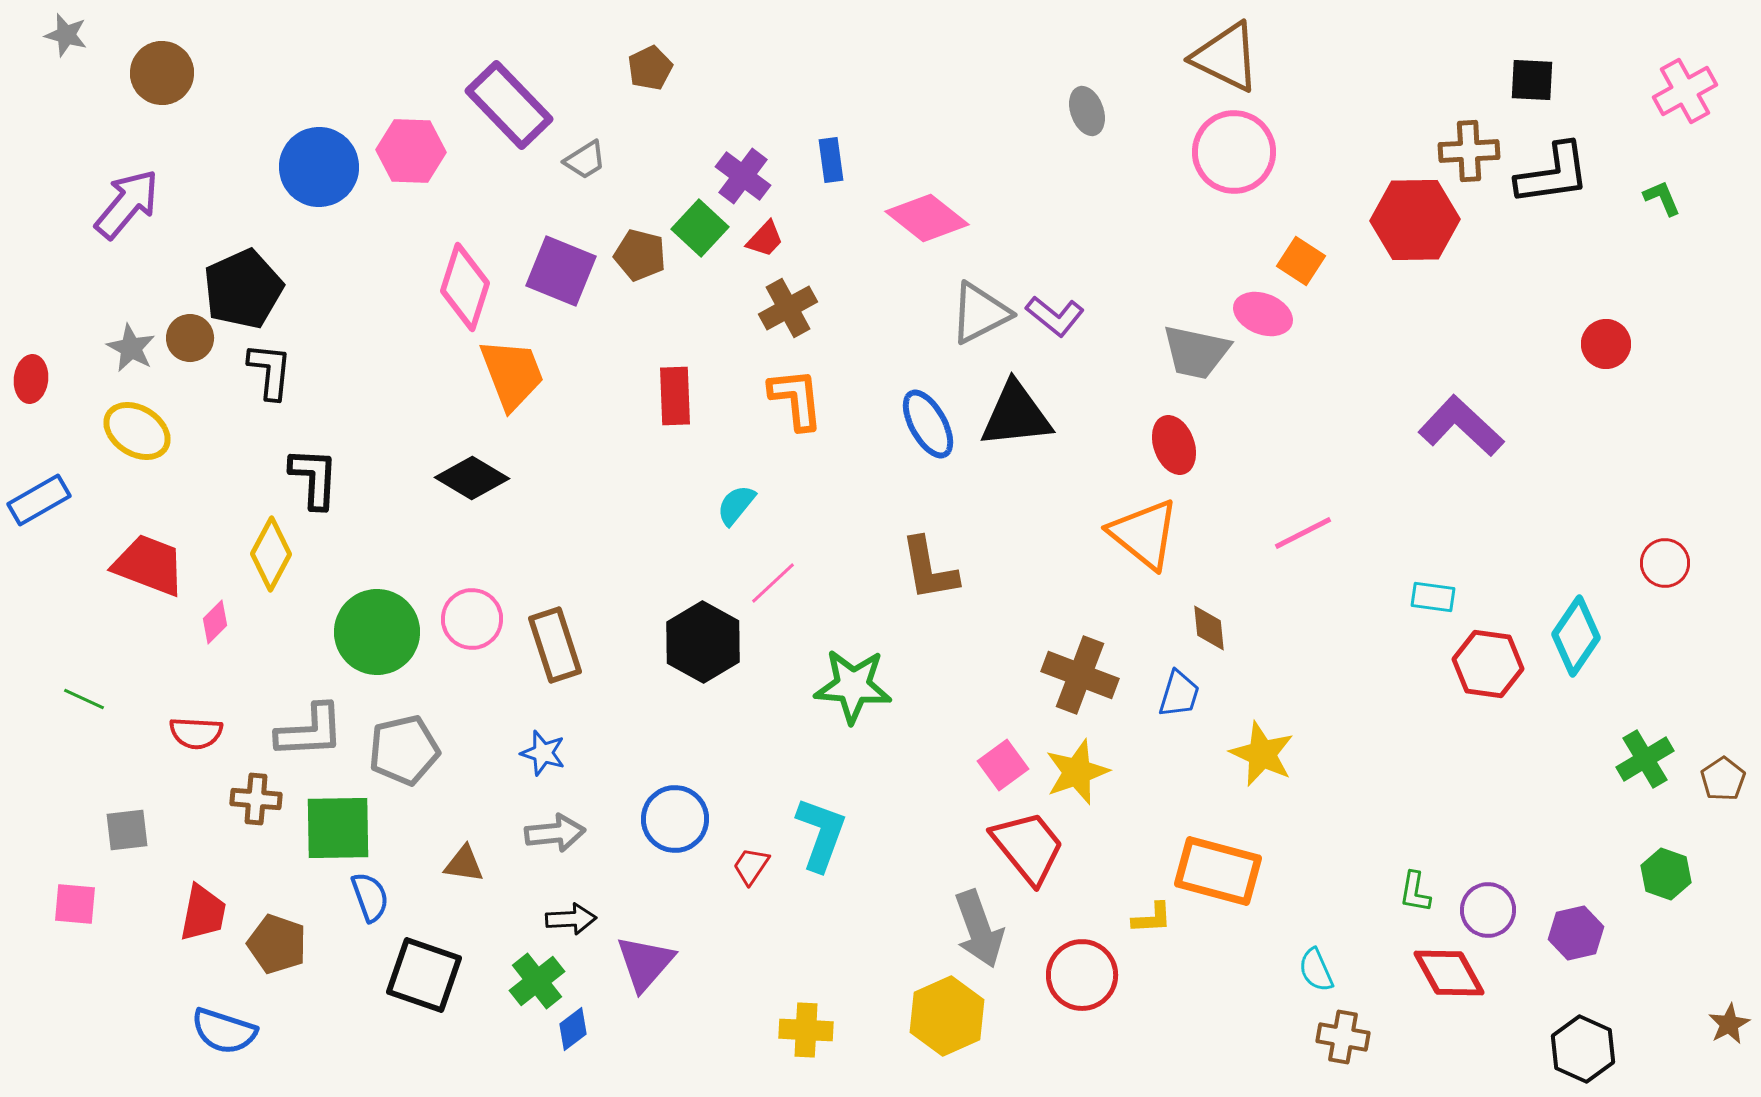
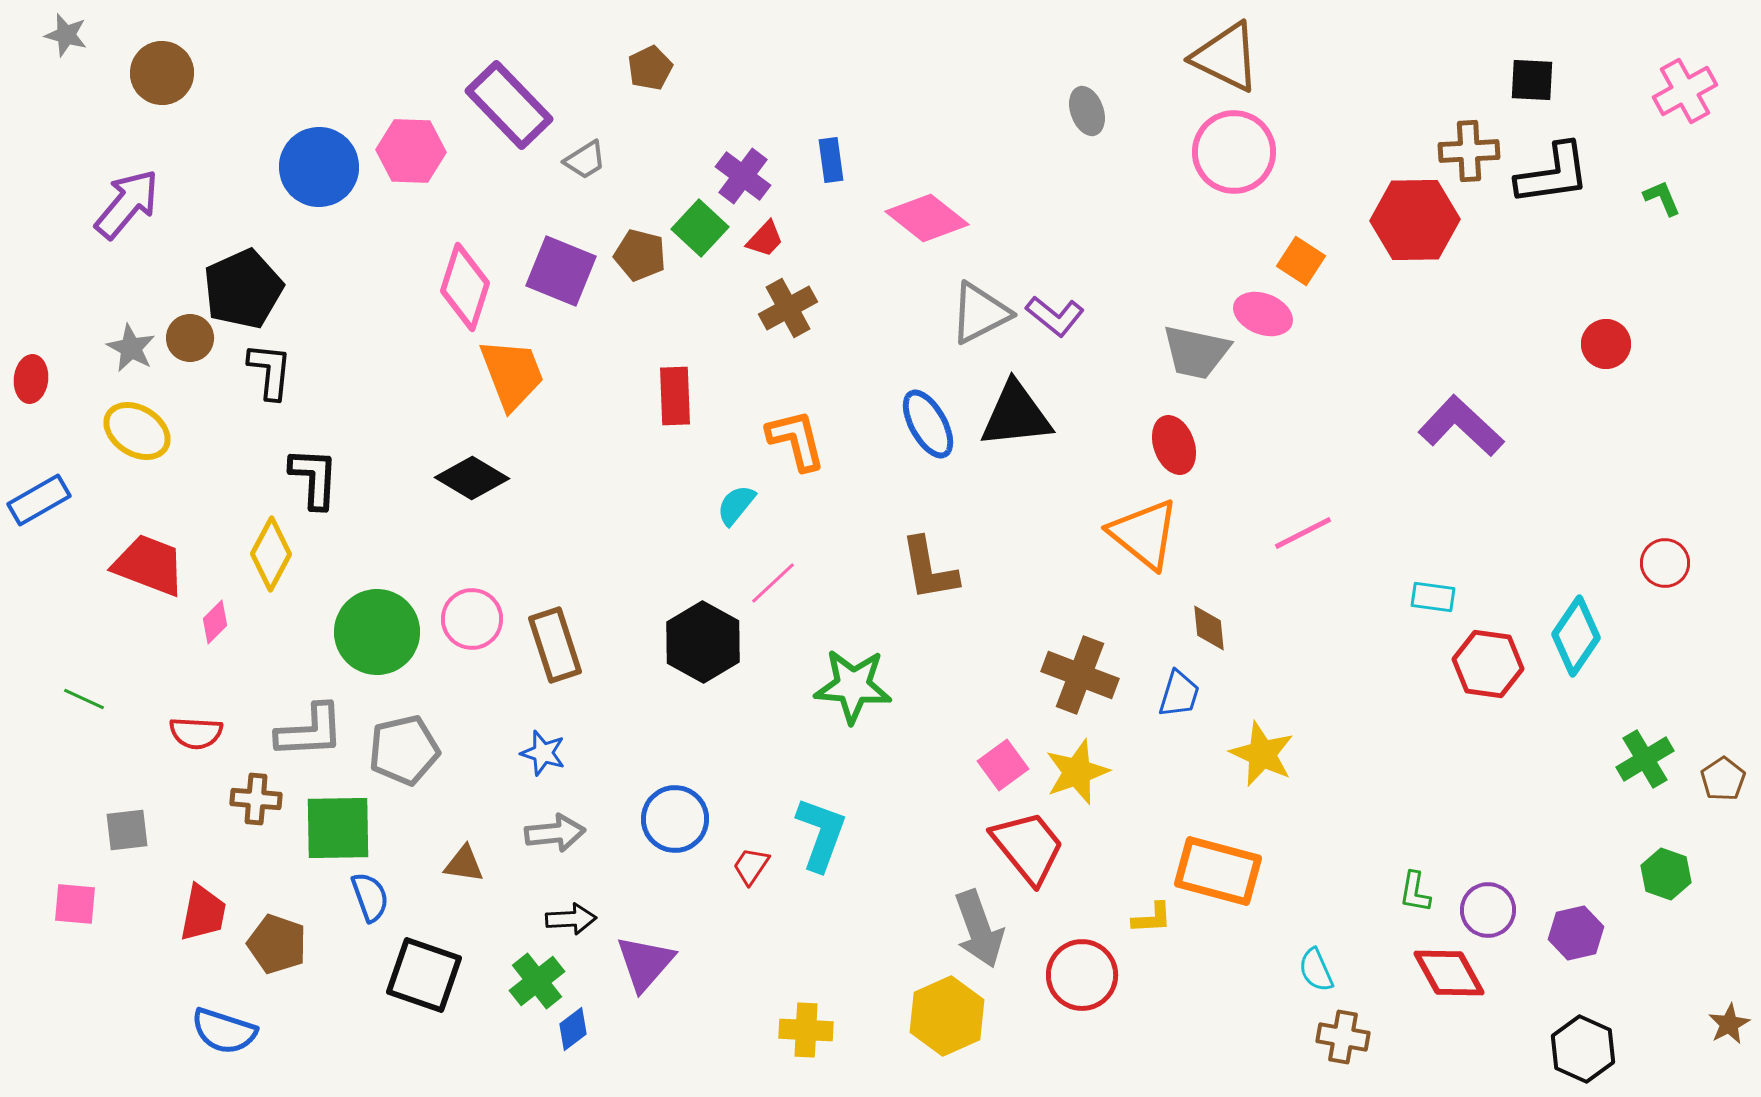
orange L-shape at (796, 399): moved 41 px down; rotated 8 degrees counterclockwise
